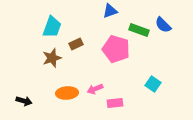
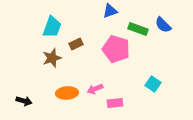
green rectangle: moved 1 px left, 1 px up
